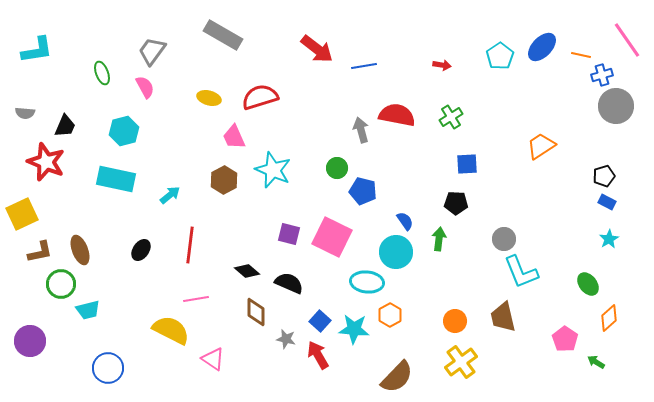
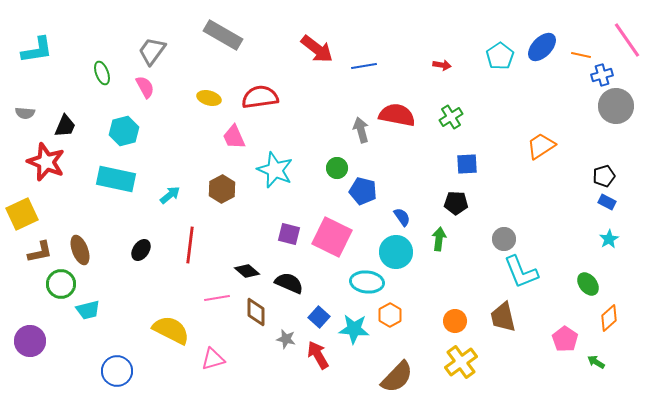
red semicircle at (260, 97): rotated 9 degrees clockwise
cyan star at (273, 170): moved 2 px right
brown hexagon at (224, 180): moved 2 px left, 9 px down
blue semicircle at (405, 221): moved 3 px left, 4 px up
pink line at (196, 299): moved 21 px right, 1 px up
blue square at (320, 321): moved 1 px left, 4 px up
pink triangle at (213, 359): rotated 50 degrees counterclockwise
blue circle at (108, 368): moved 9 px right, 3 px down
